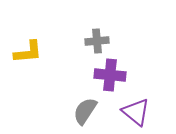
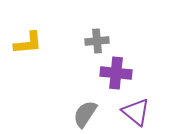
yellow L-shape: moved 9 px up
purple cross: moved 6 px right, 2 px up
gray semicircle: moved 3 px down
